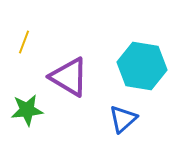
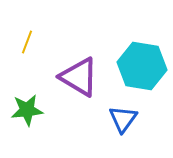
yellow line: moved 3 px right
purple triangle: moved 10 px right
blue triangle: rotated 12 degrees counterclockwise
